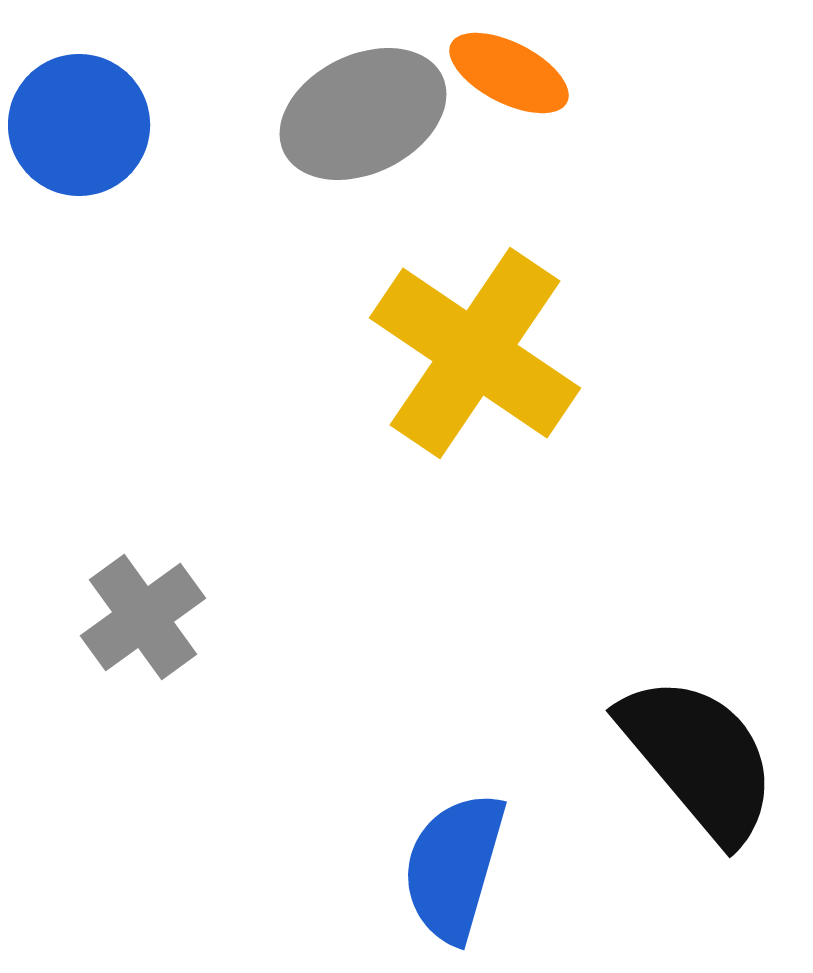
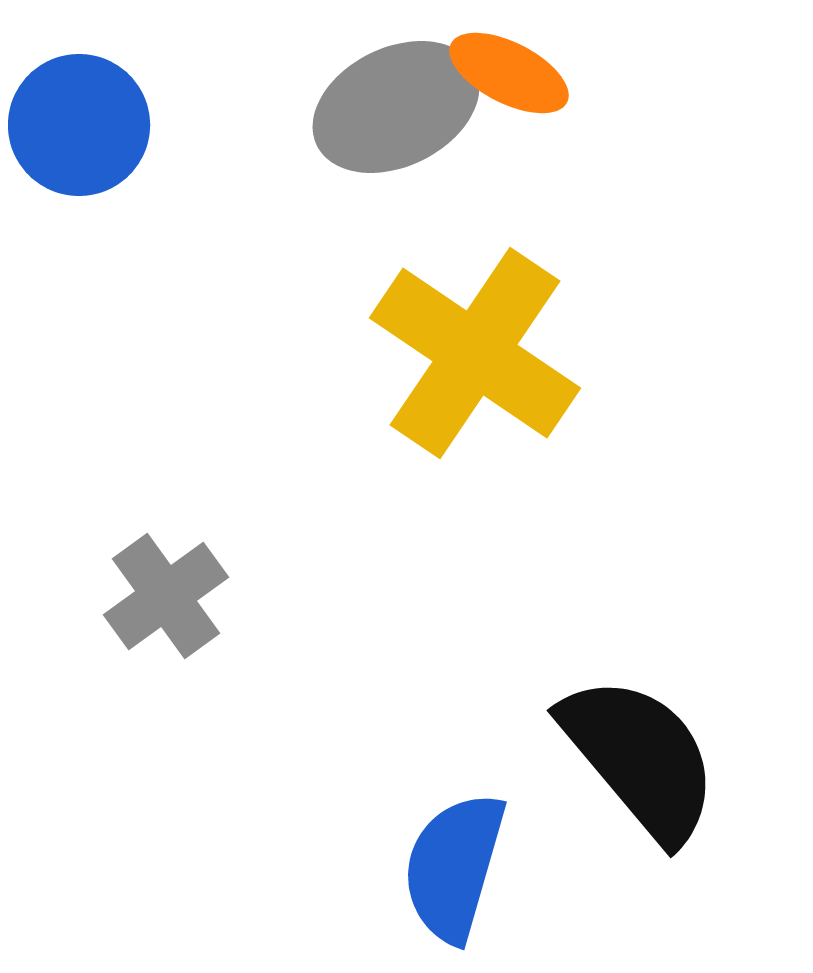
gray ellipse: moved 33 px right, 7 px up
gray cross: moved 23 px right, 21 px up
black semicircle: moved 59 px left
